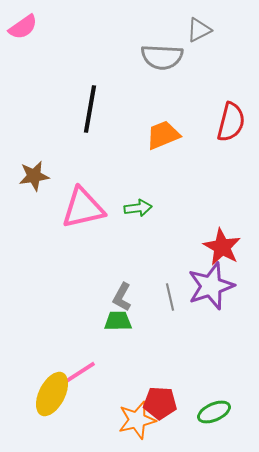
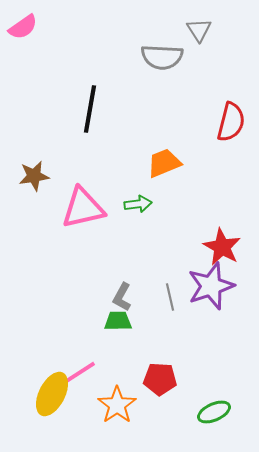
gray triangle: rotated 36 degrees counterclockwise
orange trapezoid: moved 1 px right, 28 px down
green arrow: moved 4 px up
red pentagon: moved 24 px up
orange star: moved 20 px left, 15 px up; rotated 21 degrees counterclockwise
